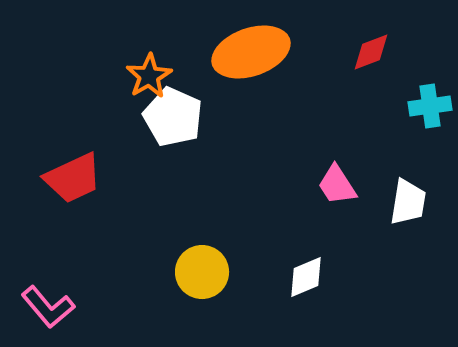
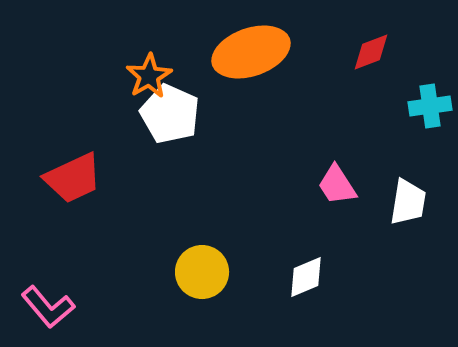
white pentagon: moved 3 px left, 3 px up
